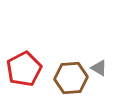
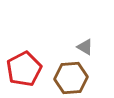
gray triangle: moved 14 px left, 21 px up
